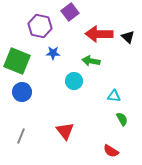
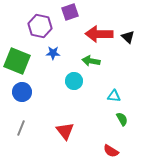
purple square: rotated 18 degrees clockwise
gray line: moved 8 px up
